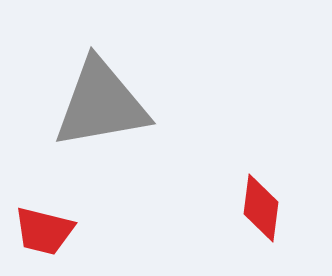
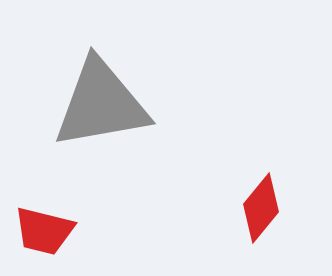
red diamond: rotated 32 degrees clockwise
